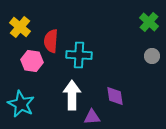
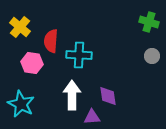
green cross: rotated 24 degrees counterclockwise
pink hexagon: moved 2 px down
purple diamond: moved 7 px left
